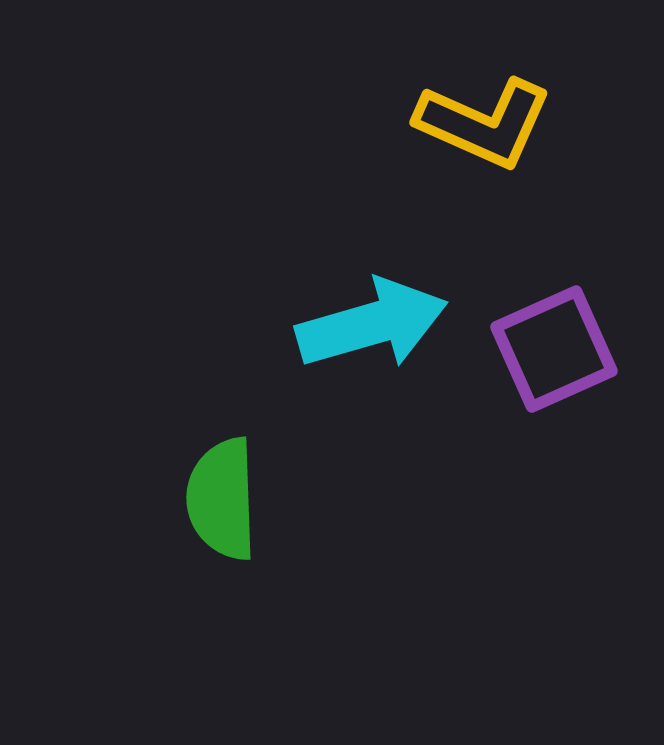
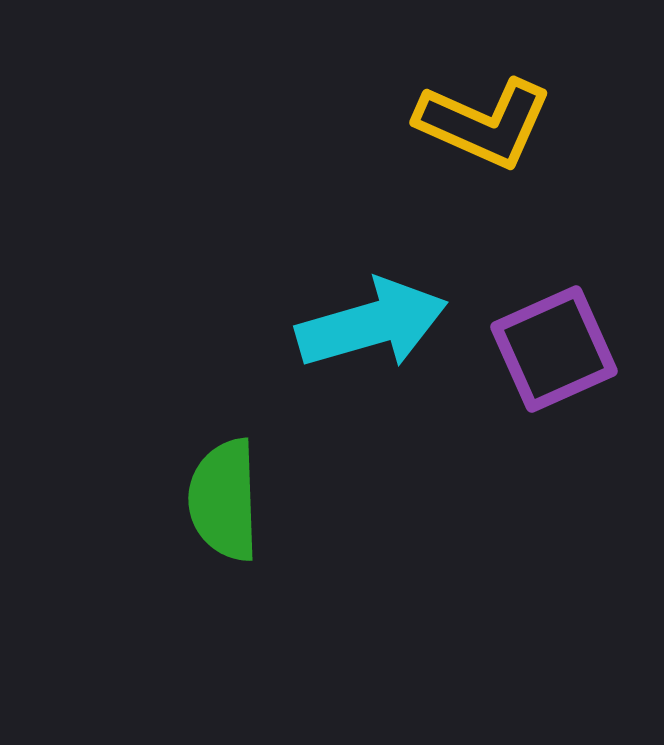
green semicircle: moved 2 px right, 1 px down
